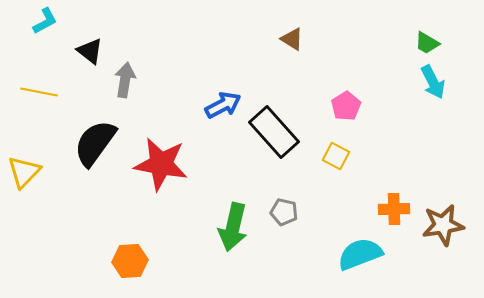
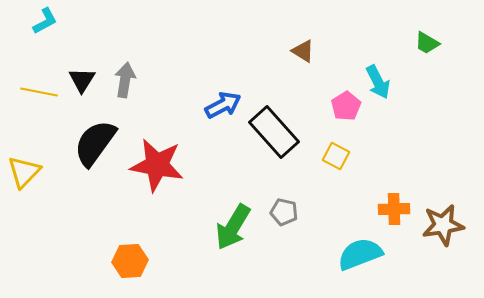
brown triangle: moved 11 px right, 12 px down
black triangle: moved 8 px left, 29 px down; rotated 24 degrees clockwise
cyan arrow: moved 55 px left
red star: moved 4 px left, 1 px down
green arrow: rotated 18 degrees clockwise
